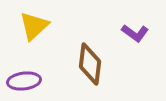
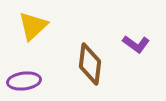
yellow triangle: moved 1 px left
purple L-shape: moved 1 px right, 11 px down
